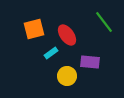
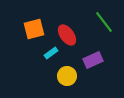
purple rectangle: moved 3 px right, 2 px up; rotated 30 degrees counterclockwise
